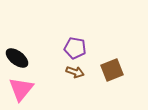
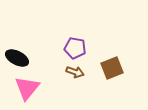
black ellipse: rotated 10 degrees counterclockwise
brown square: moved 2 px up
pink triangle: moved 6 px right, 1 px up
